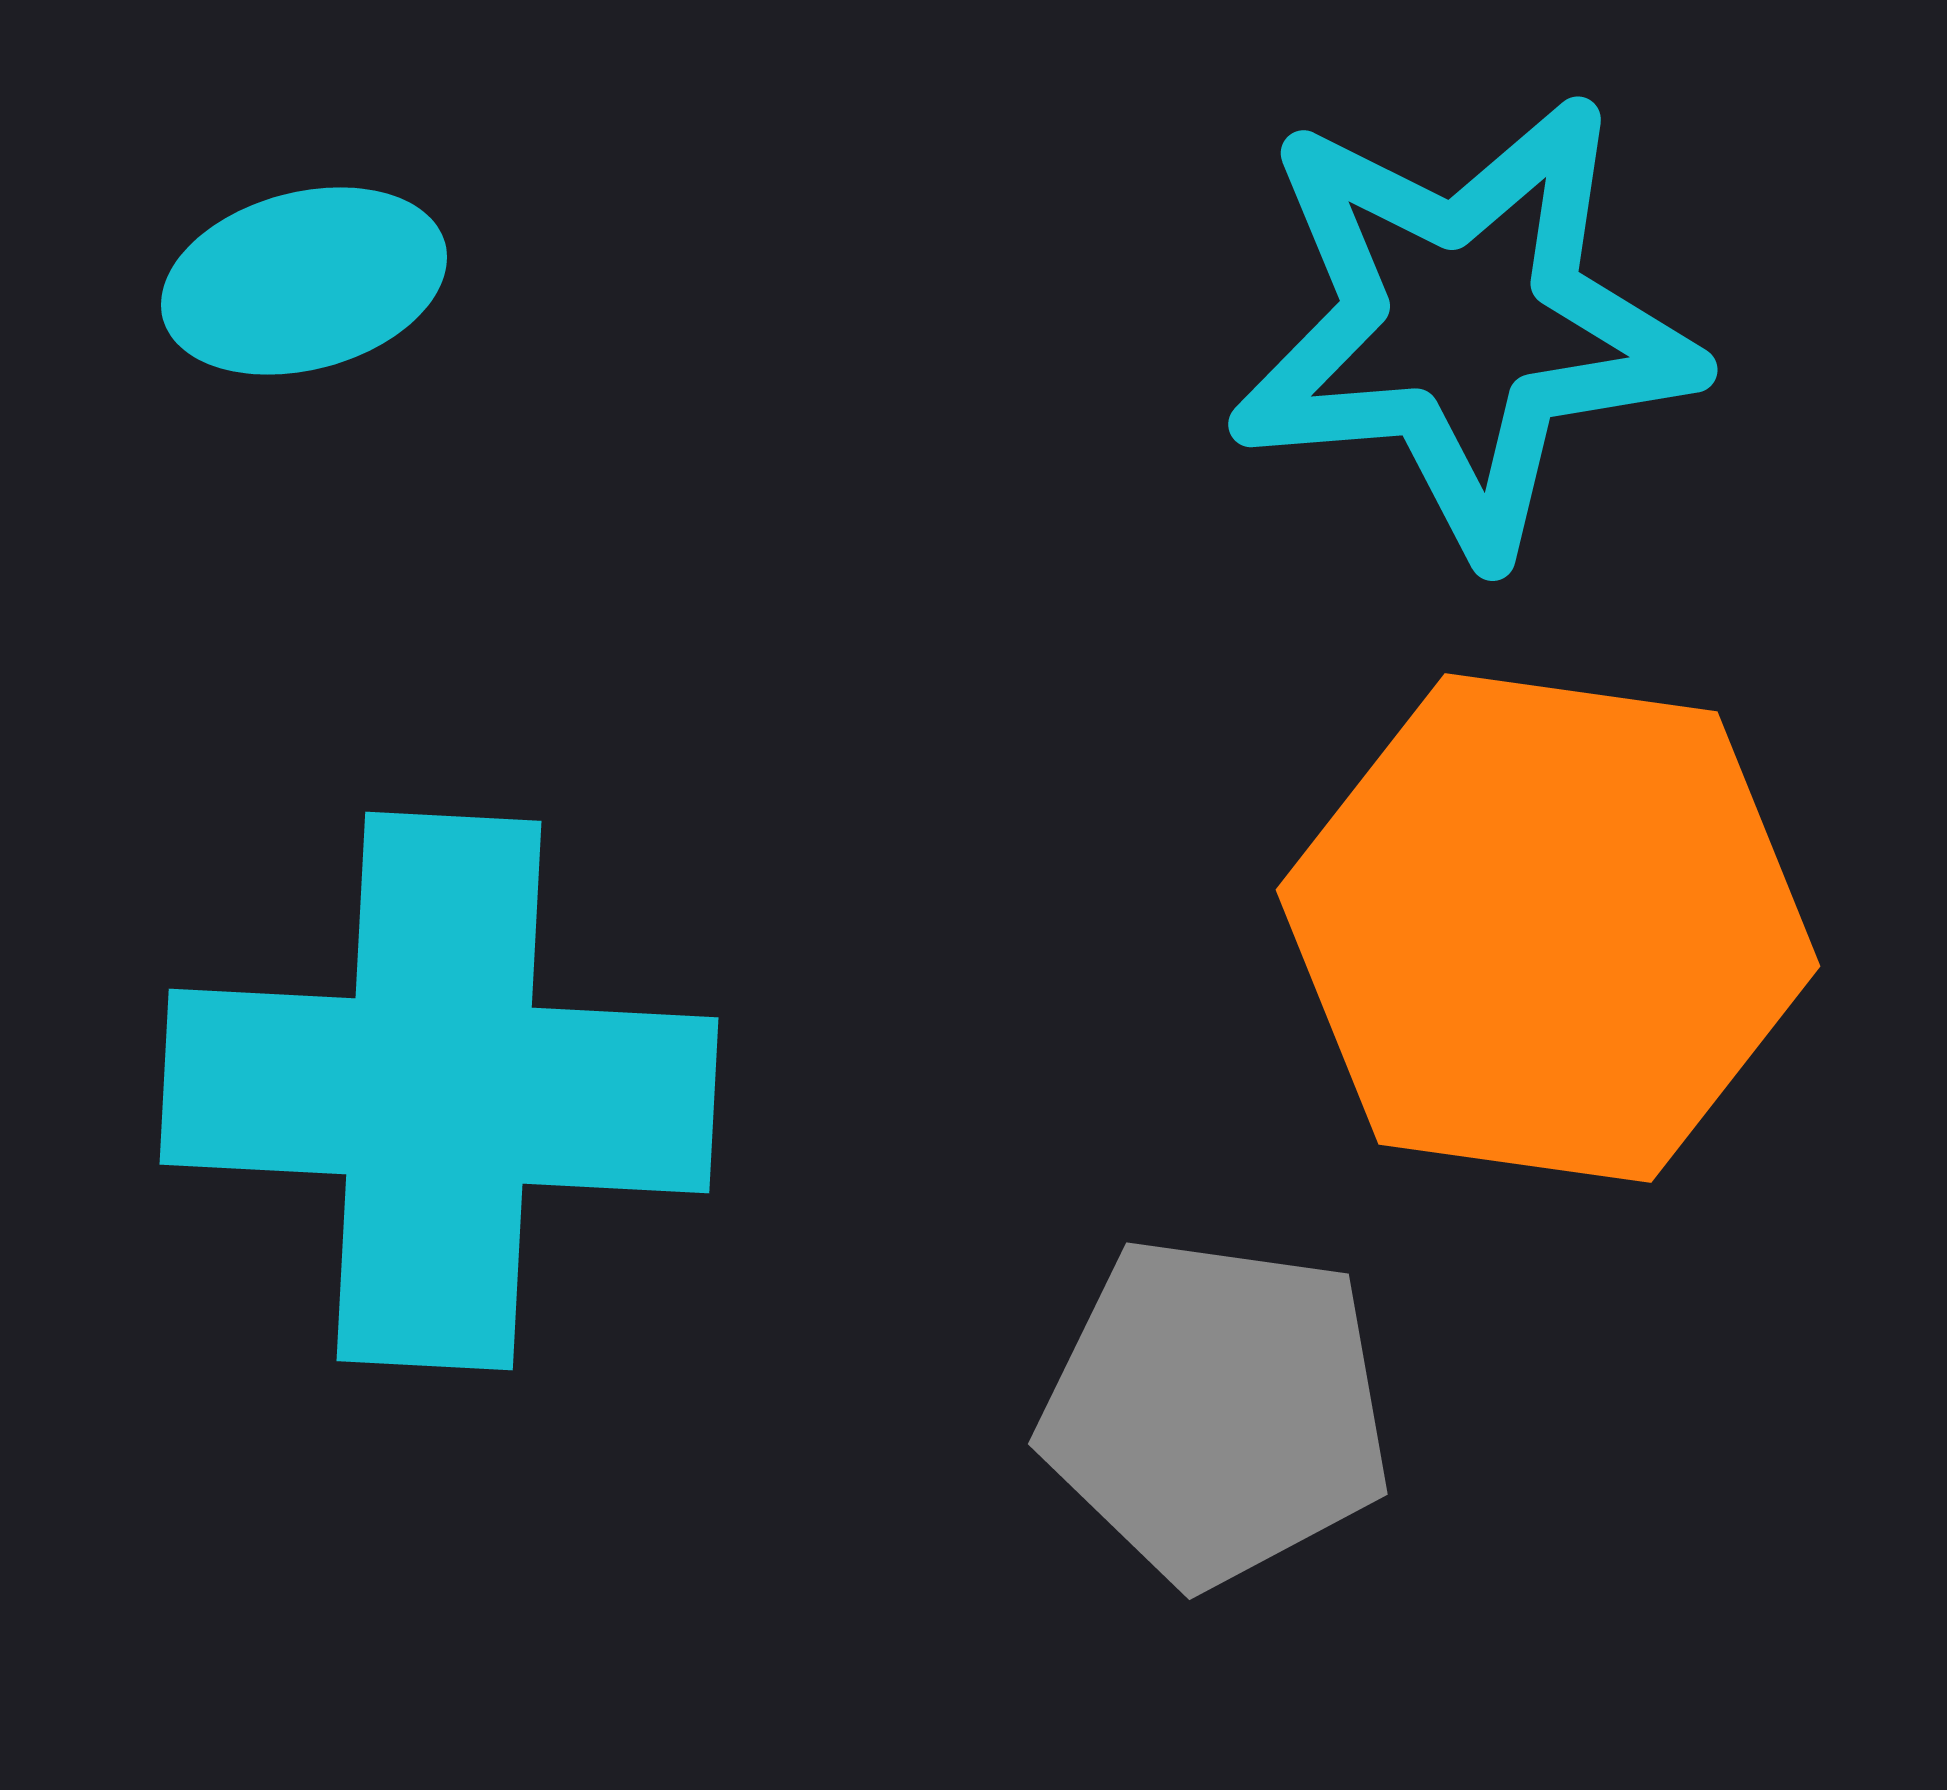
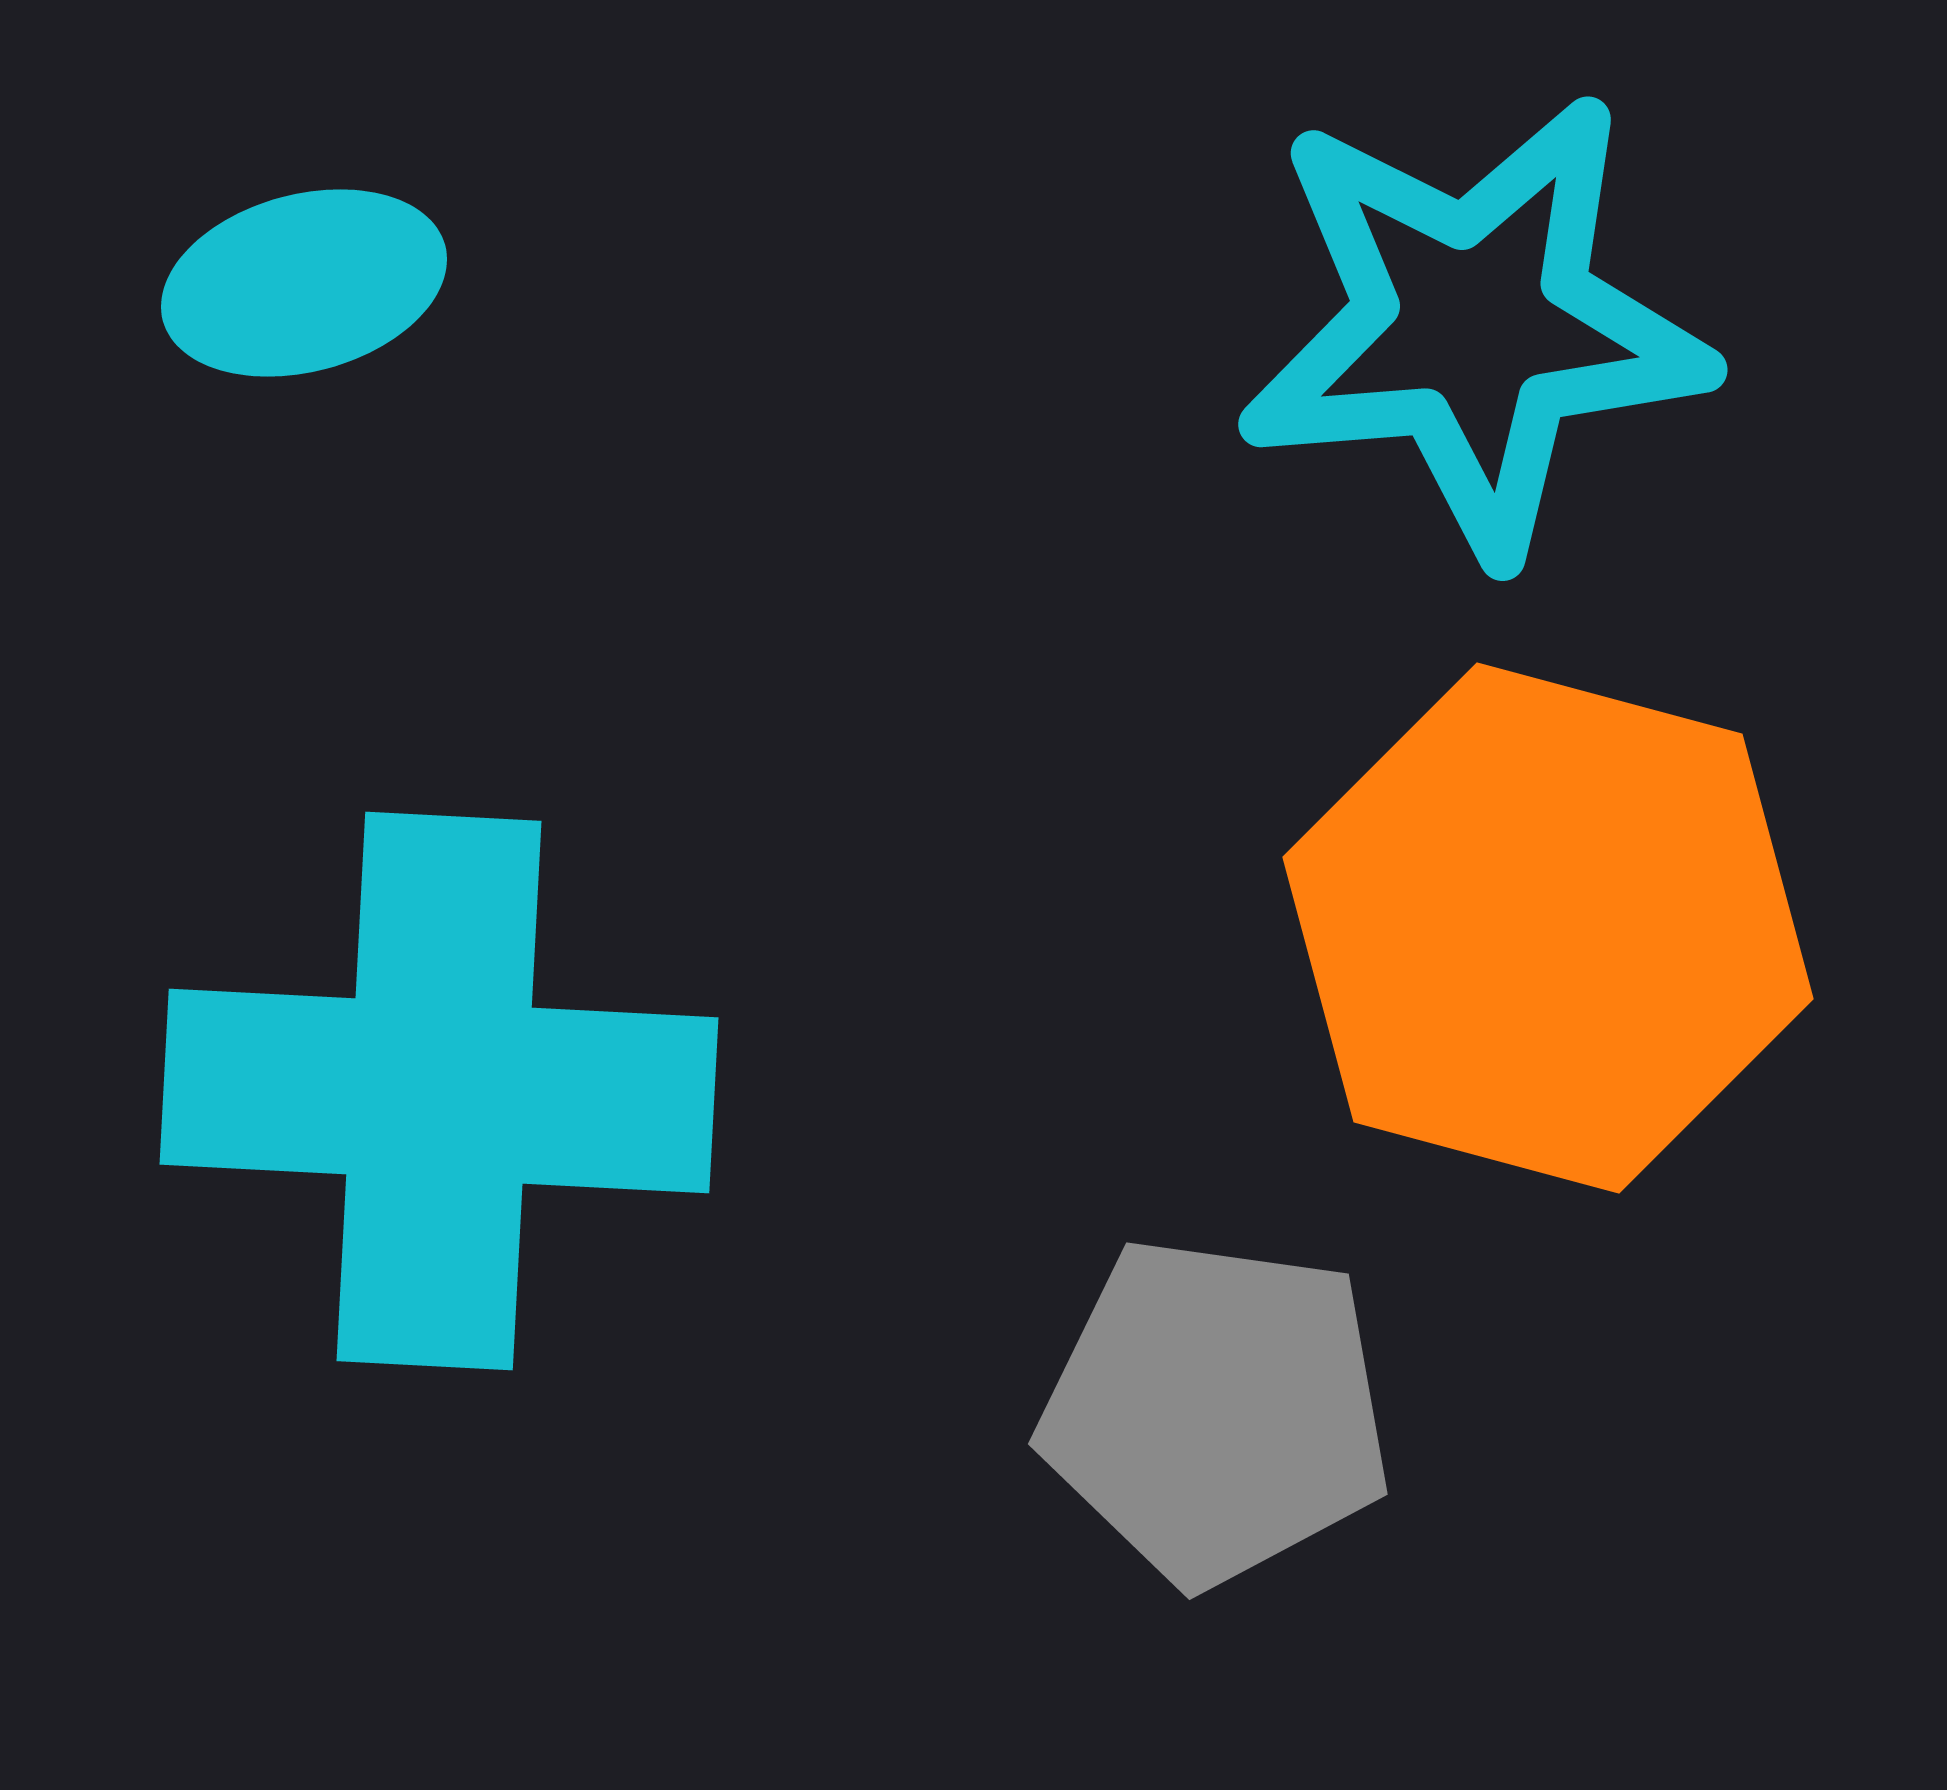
cyan ellipse: moved 2 px down
cyan star: moved 10 px right
orange hexagon: rotated 7 degrees clockwise
